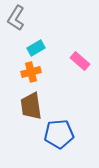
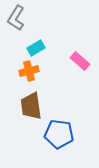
orange cross: moved 2 px left, 1 px up
blue pentagon: rotated 12 degrees clockwise
